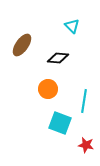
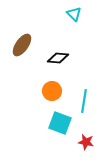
cyan triangle: moved 2 px right, 12 px up
orange circle: moved 4 px right, 2 px down
red star: moved 3 px up
